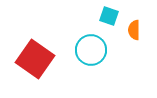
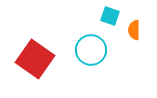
cyan square: moved 1 px right
